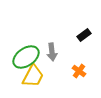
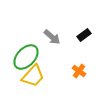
gray arrow: moved 15 px up; rotated 42 degrees counterclockwise
green ellipse: rotated 12 degrees counterclockwise
yellow trapezoid: rotated 15 degrees clockwise
